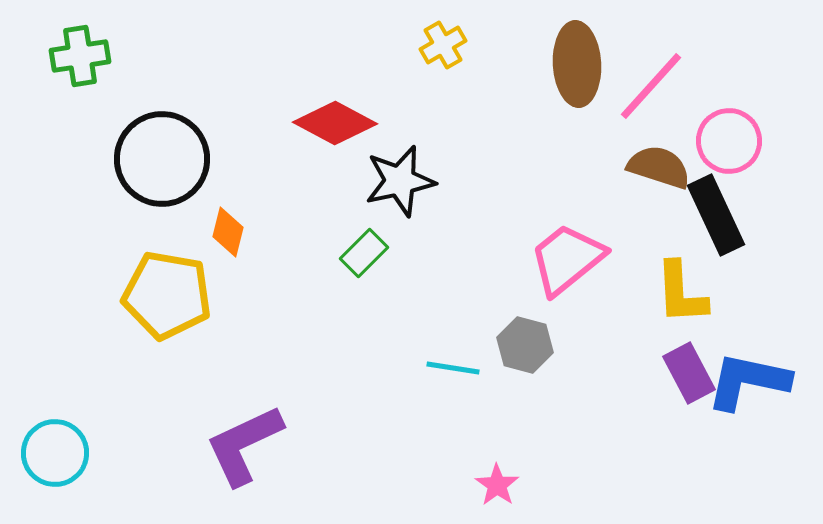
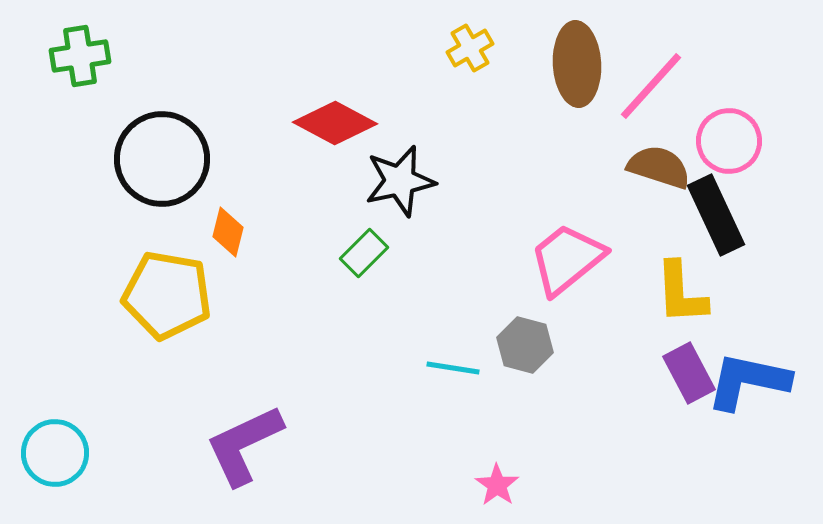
yellow cross: moved 27 px right, 3 px down
